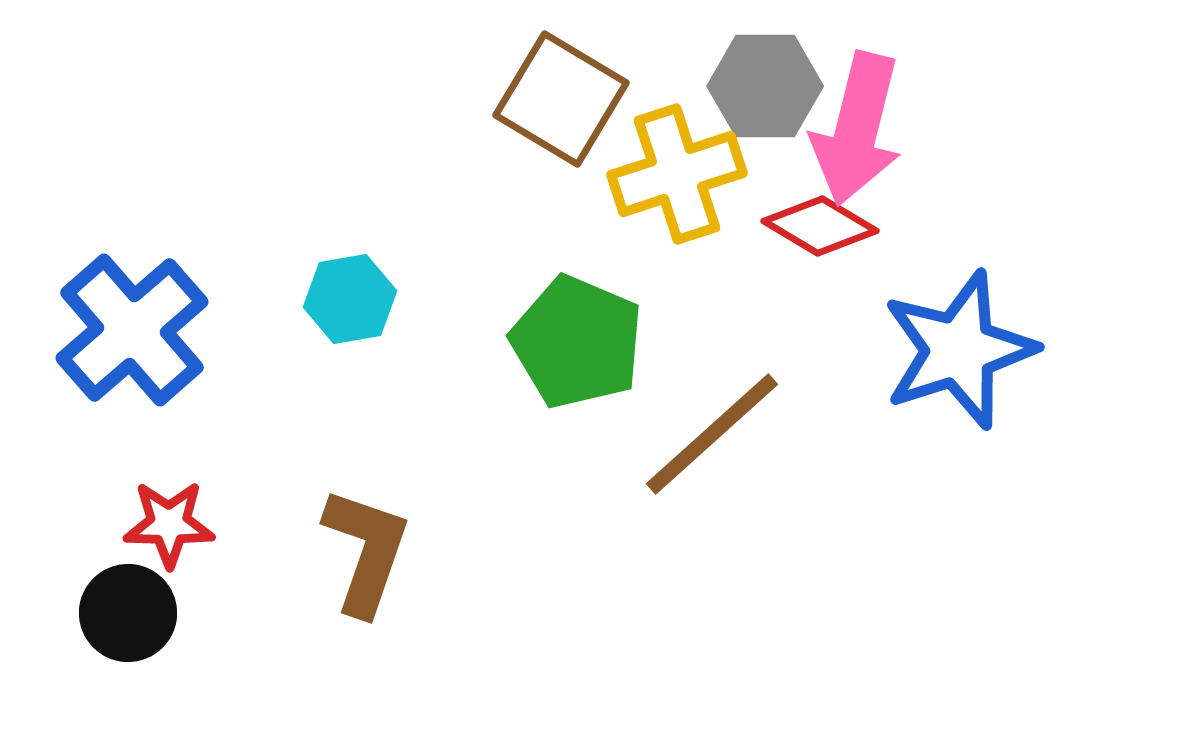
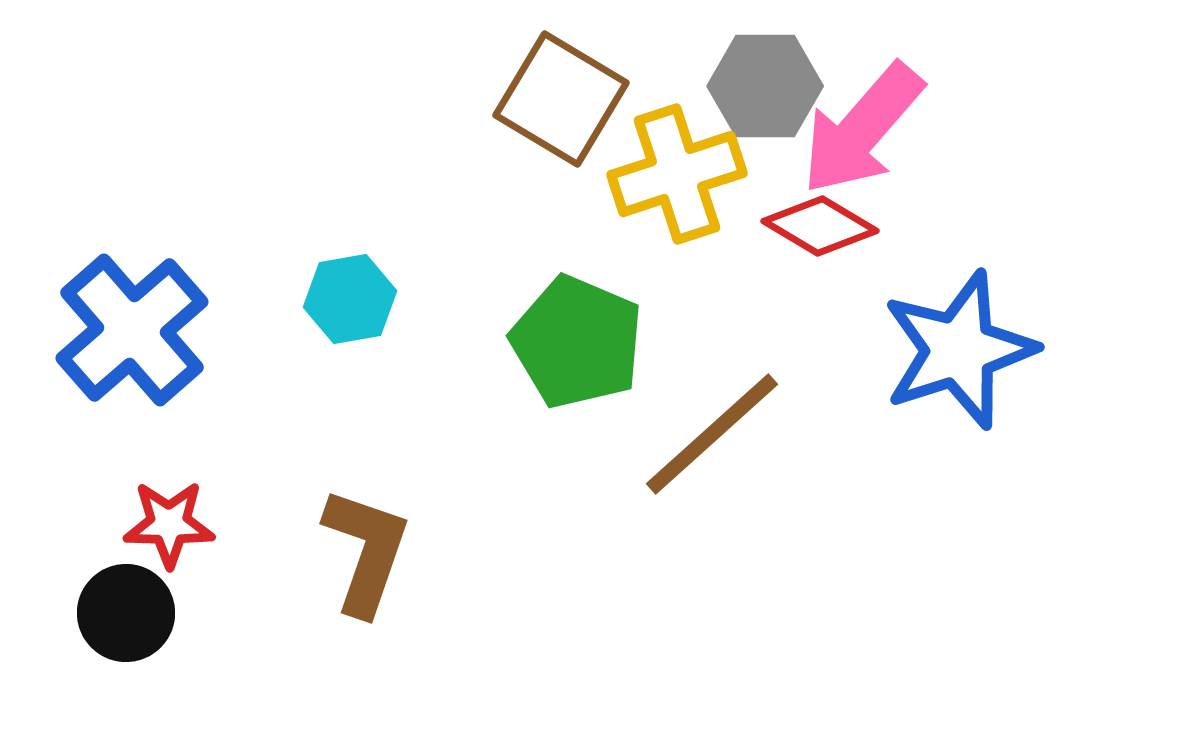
pink arrow: moved 5 px right; rotated 27 degrees clockwise
black circle: moved 2 px left
